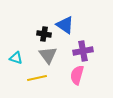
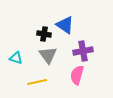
yellow line: moved 4 px down
